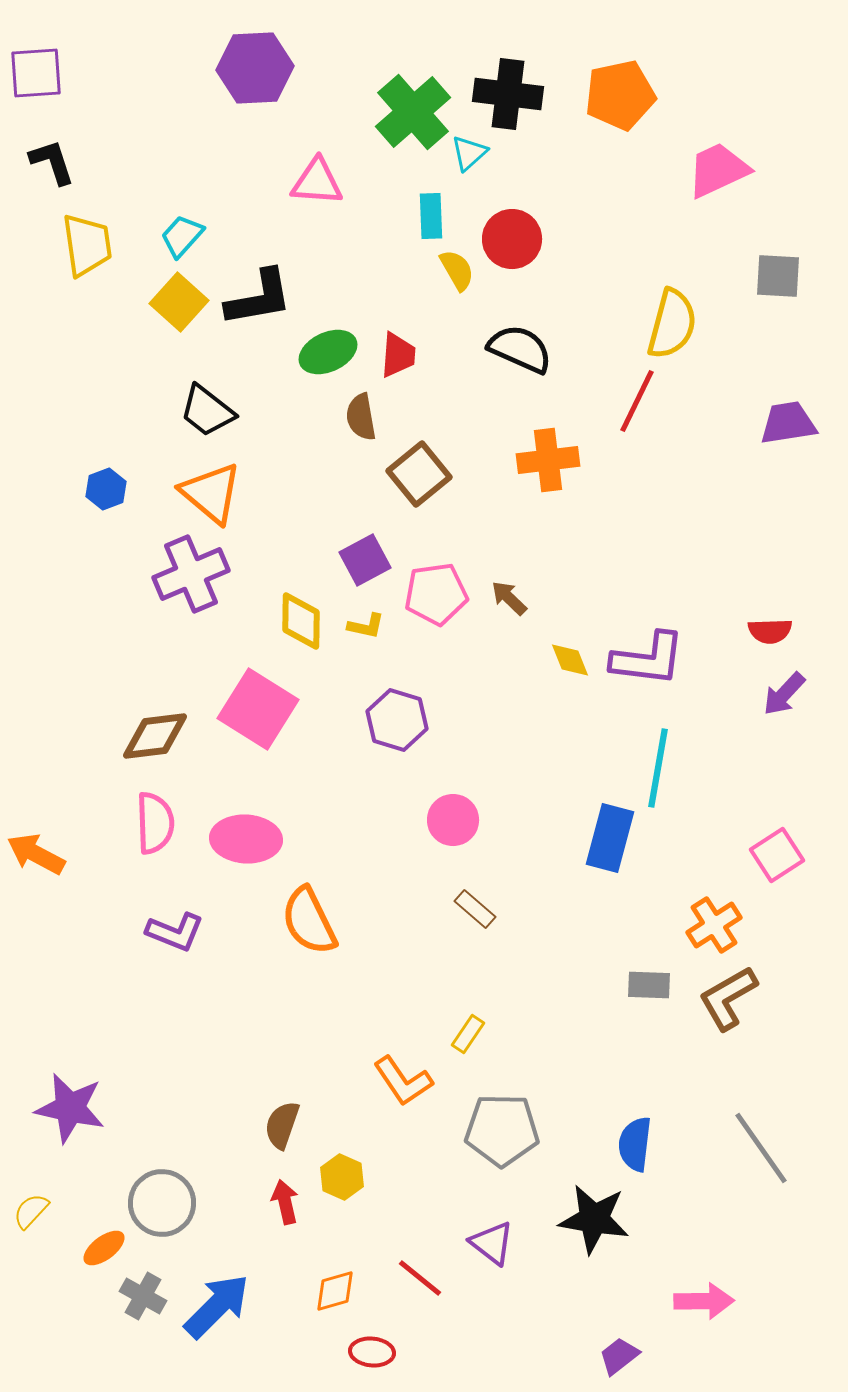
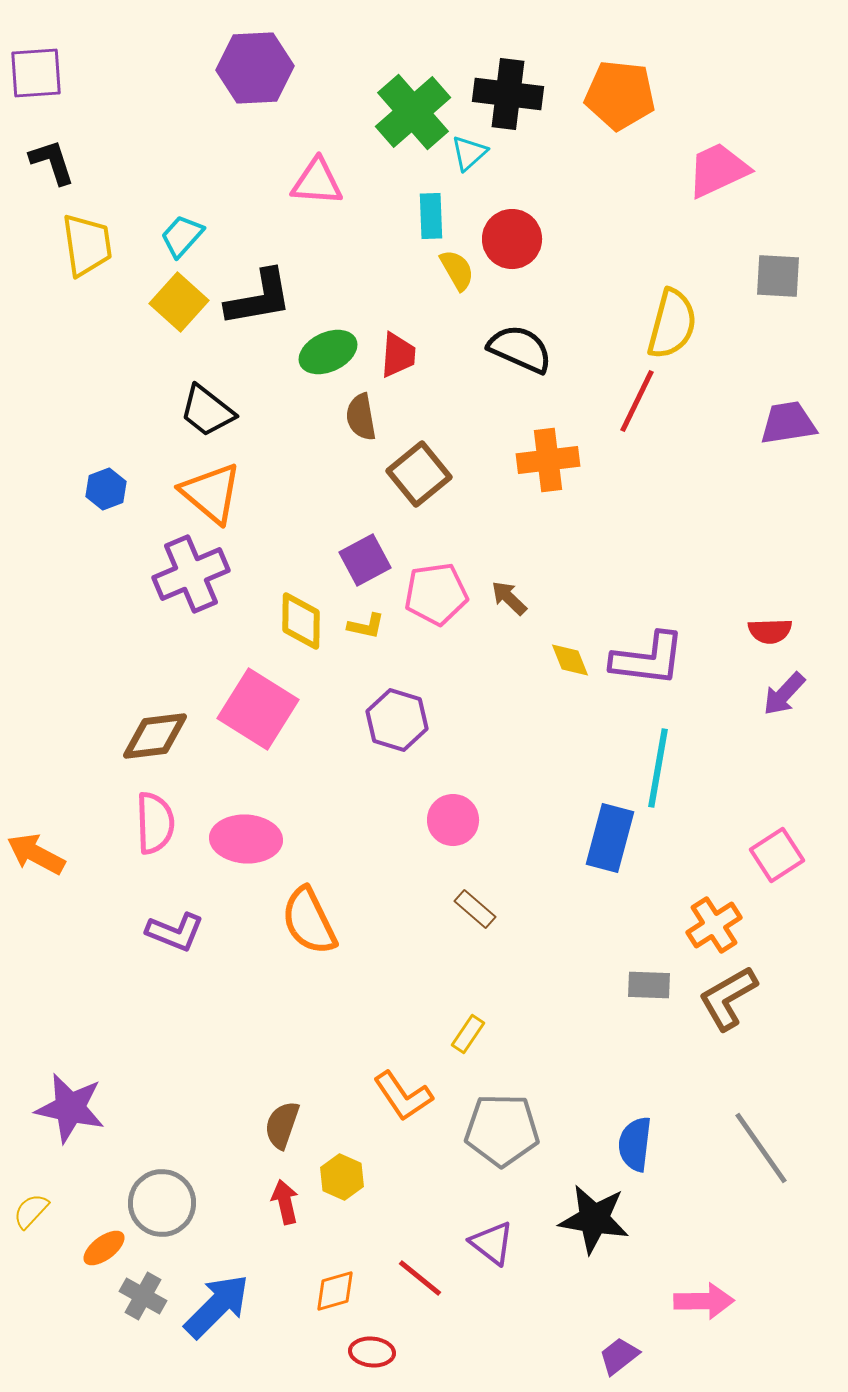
orange pentagon at (620, 95): rotated 18 degrees clockwise
orange L-shape at (403, 1081): moved 15 px down
